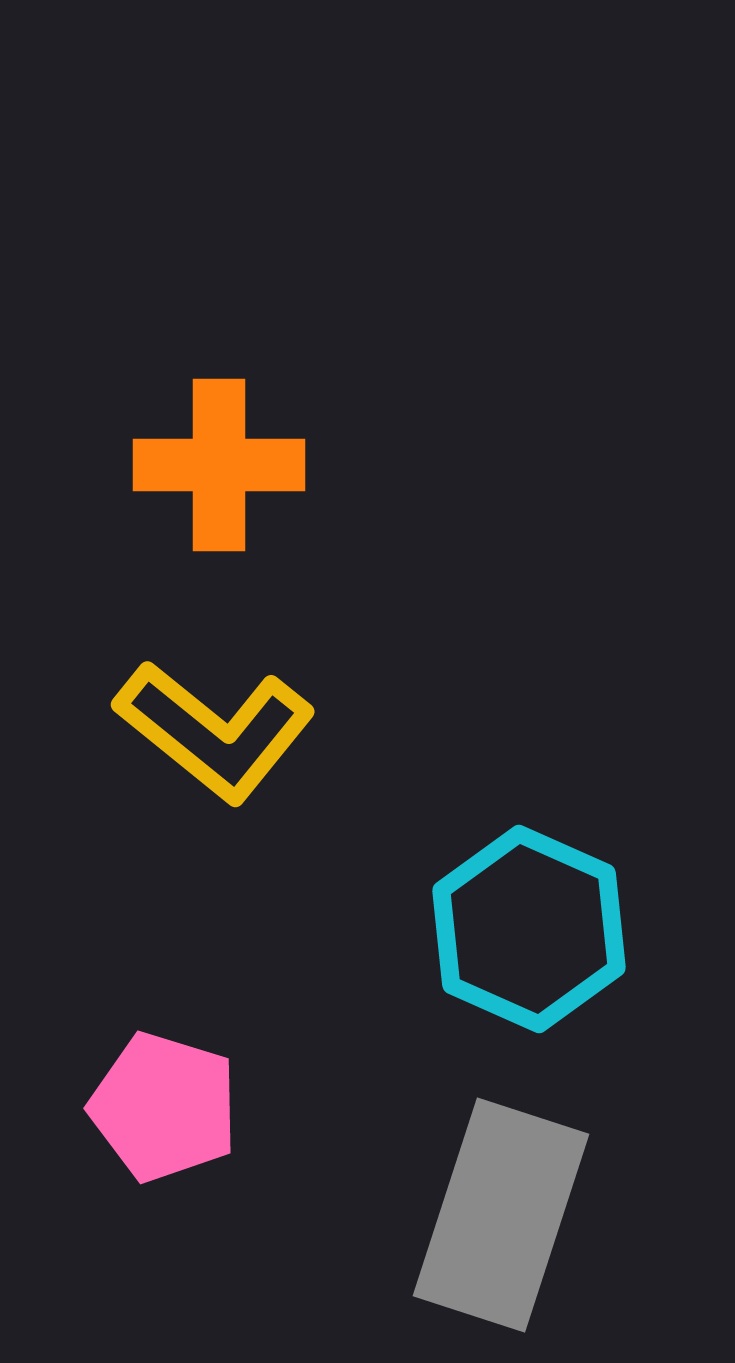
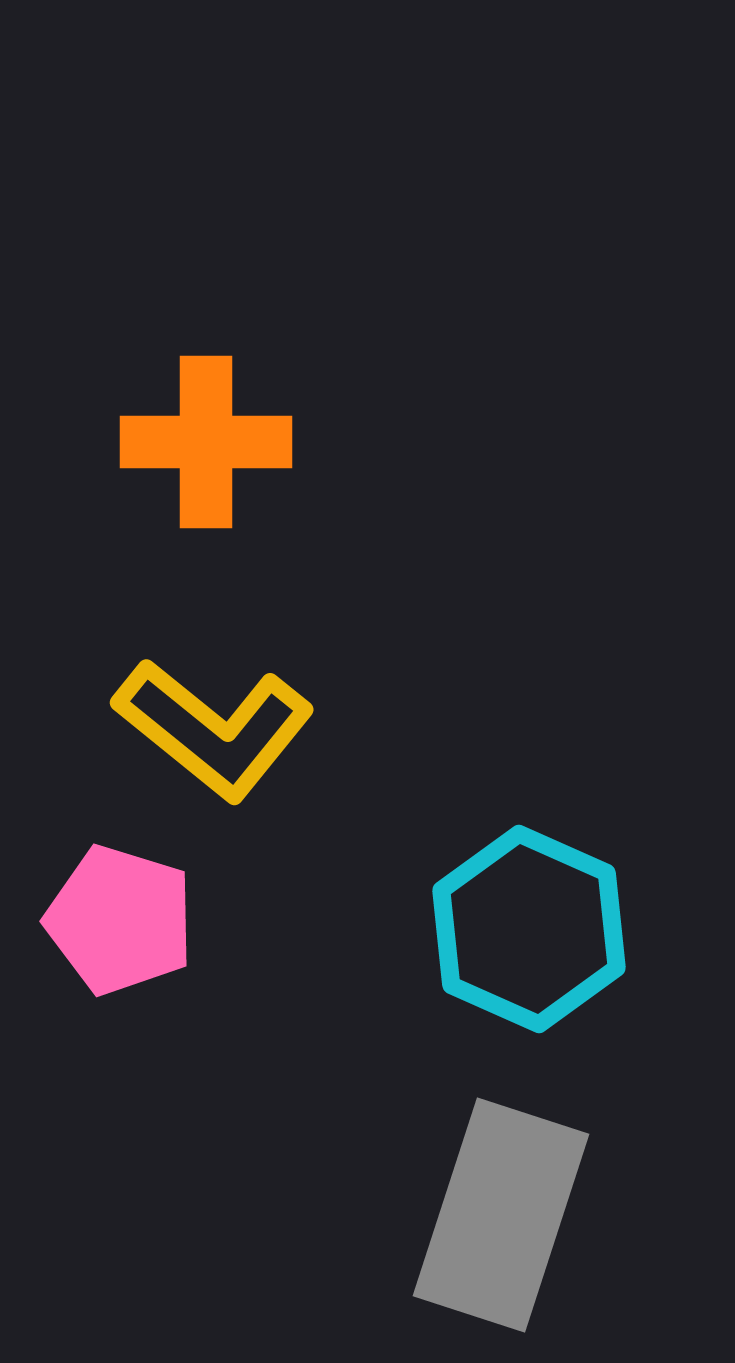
orange cross: moved 13 px left, 23 px up
yellow L-shape: moved 1 px left, 2 px up
pink pentagon: moved 44 px left, 187 px up
